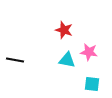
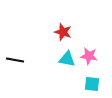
red star: moved 1 px left, 2 px down
pink star: moved 4 px down
cyan triangle: moved 1 px up
